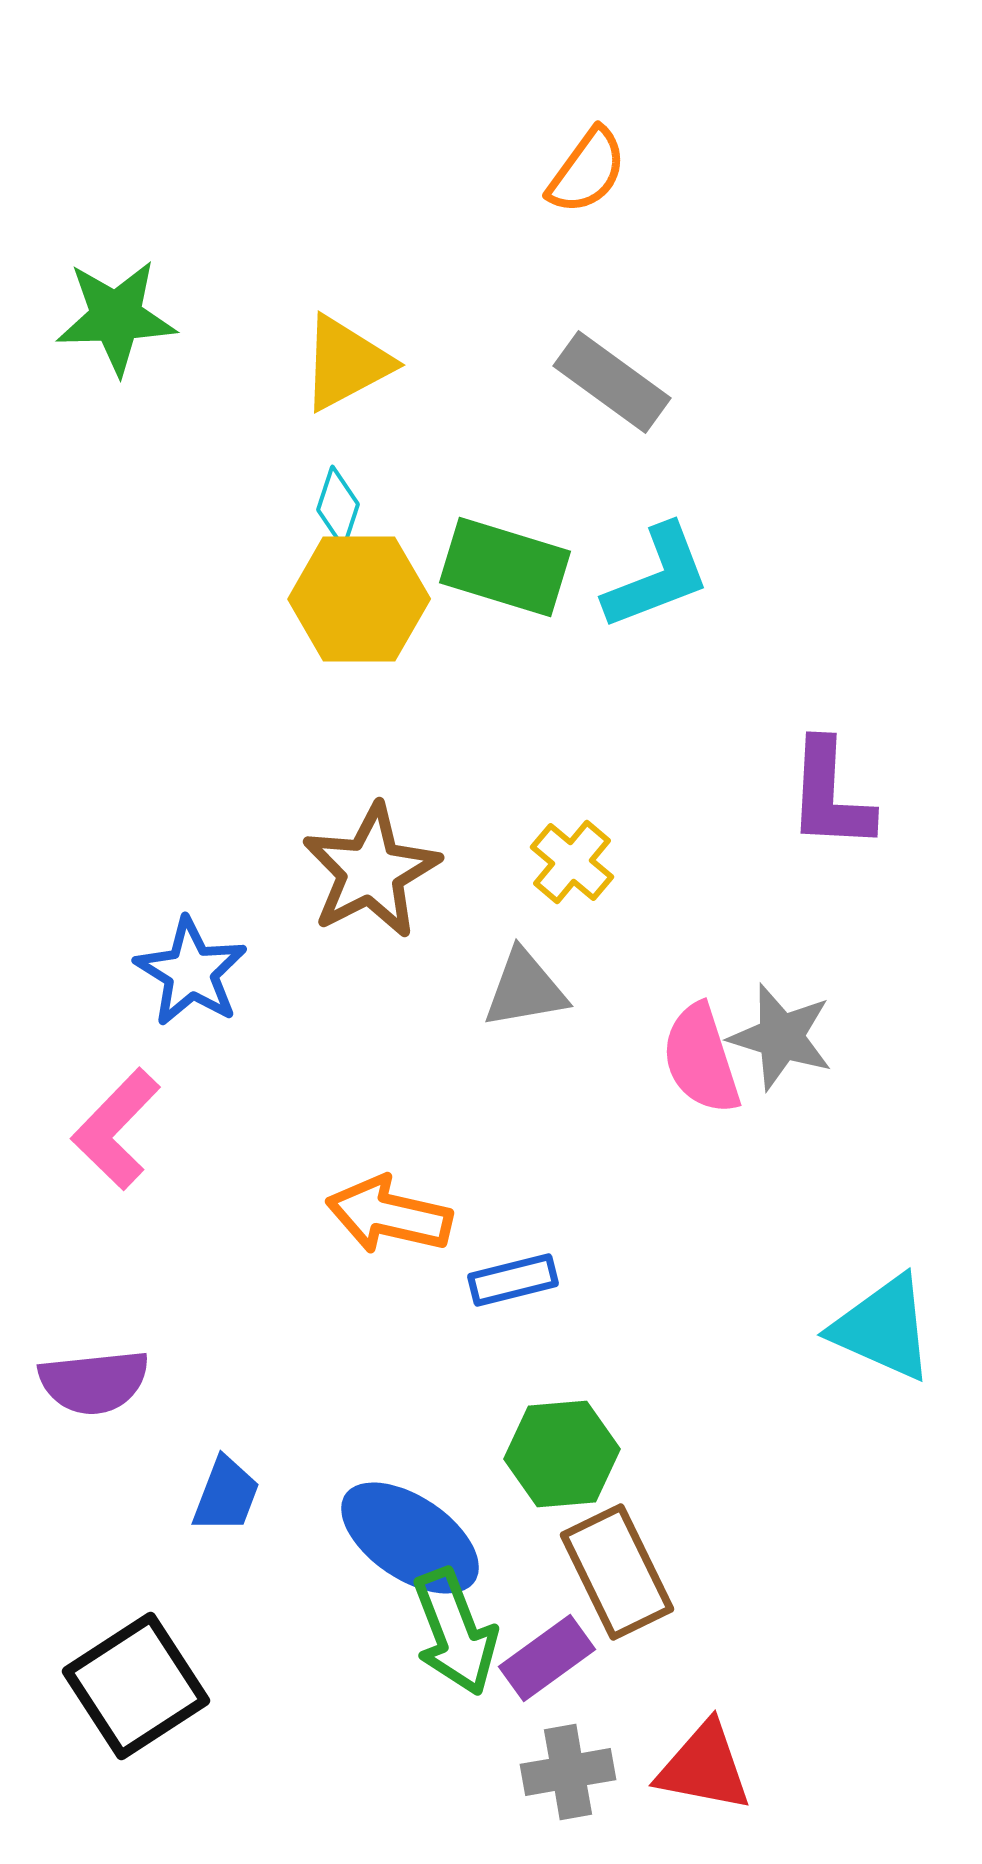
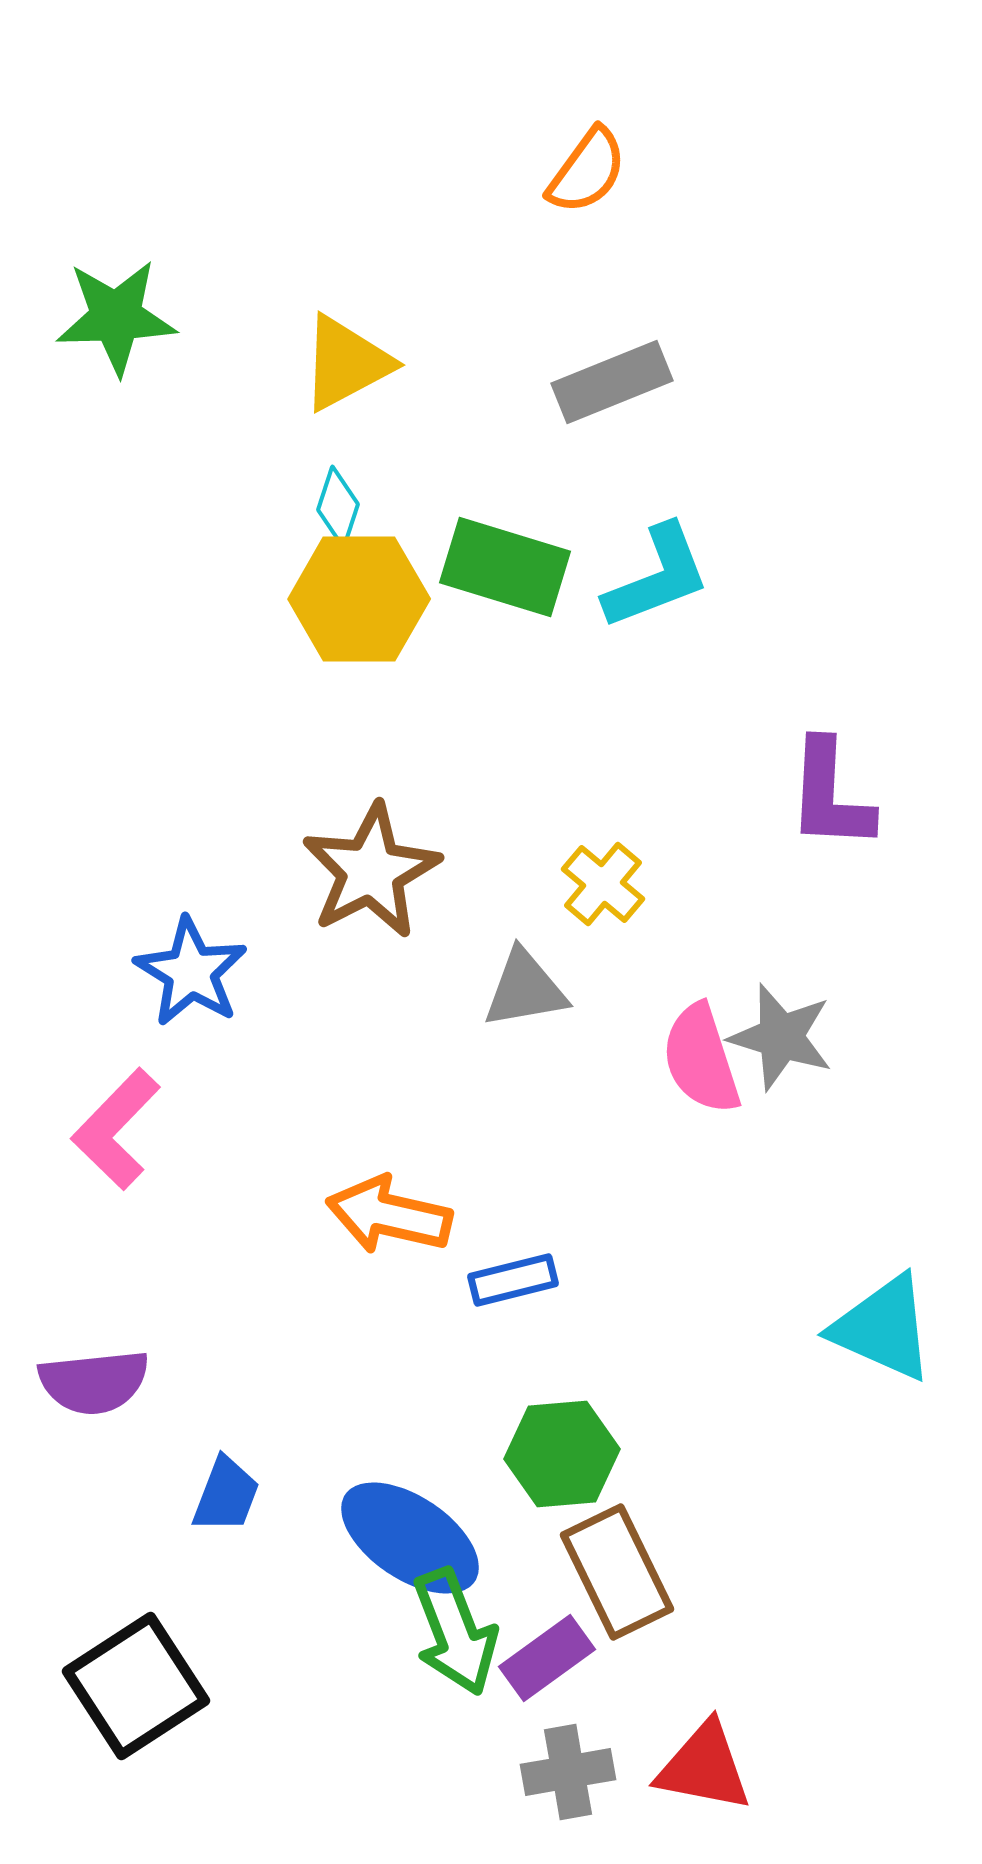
gray rectangle: rotated 58 degrees counterclockwise
yellow cross: moved 31 px right, 22 px down
